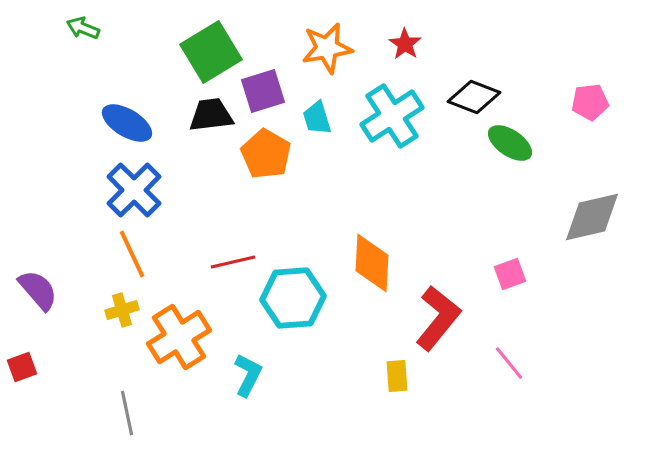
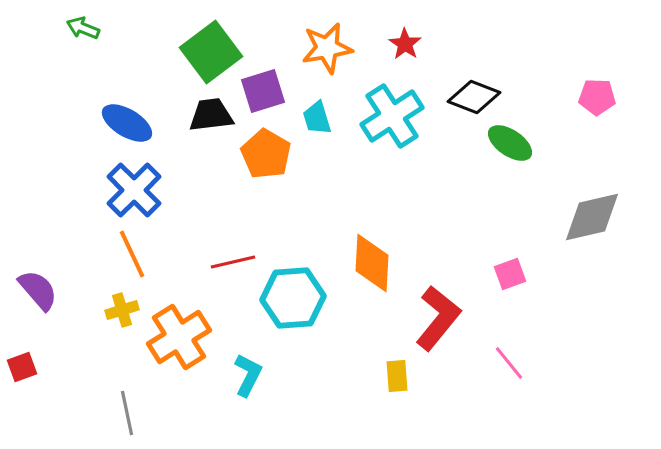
green square: rotated 6 degrees counterclockwise
pink pentagon: moved 7 px right, 5 px up; rotated 9 degrees clockwise
